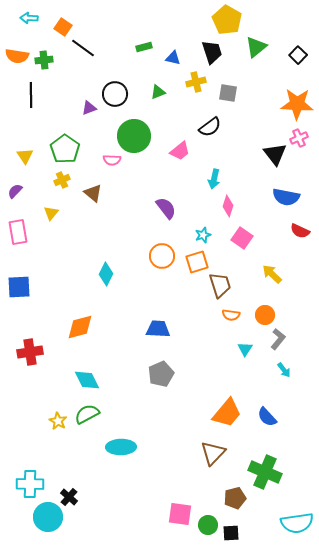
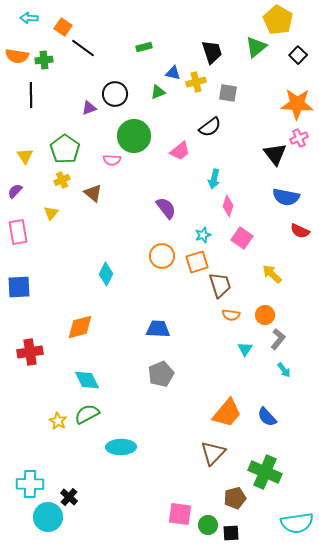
yellow pentagon at (227, 20): moved 51 px right
blue triangle at (173, 58): moved 15 px down
